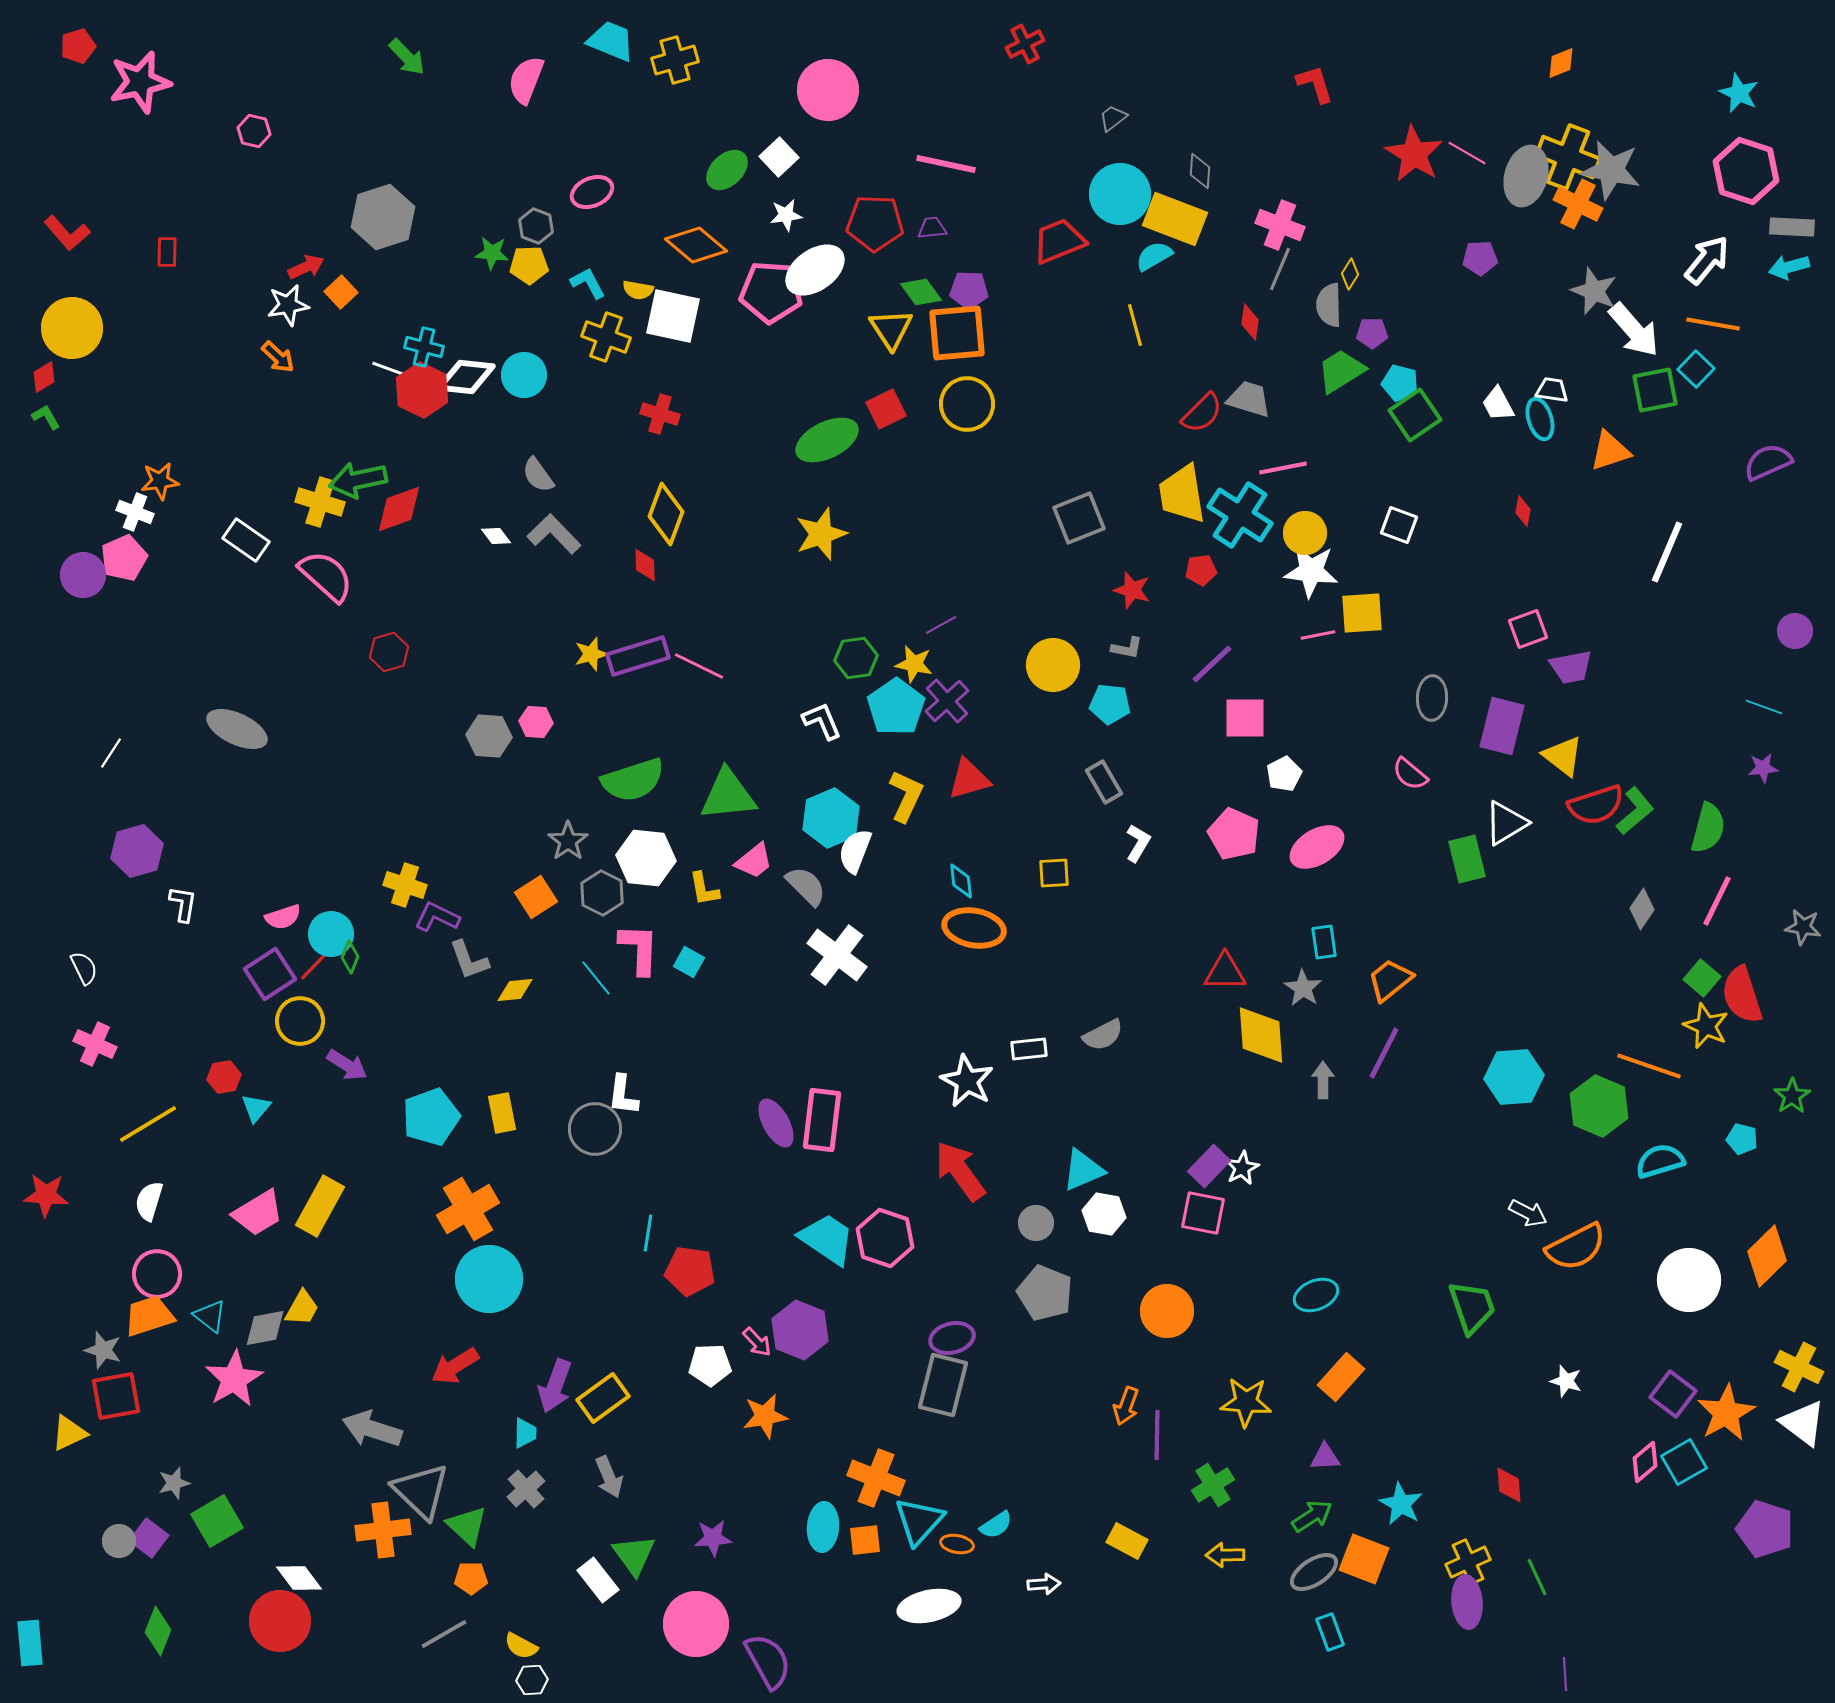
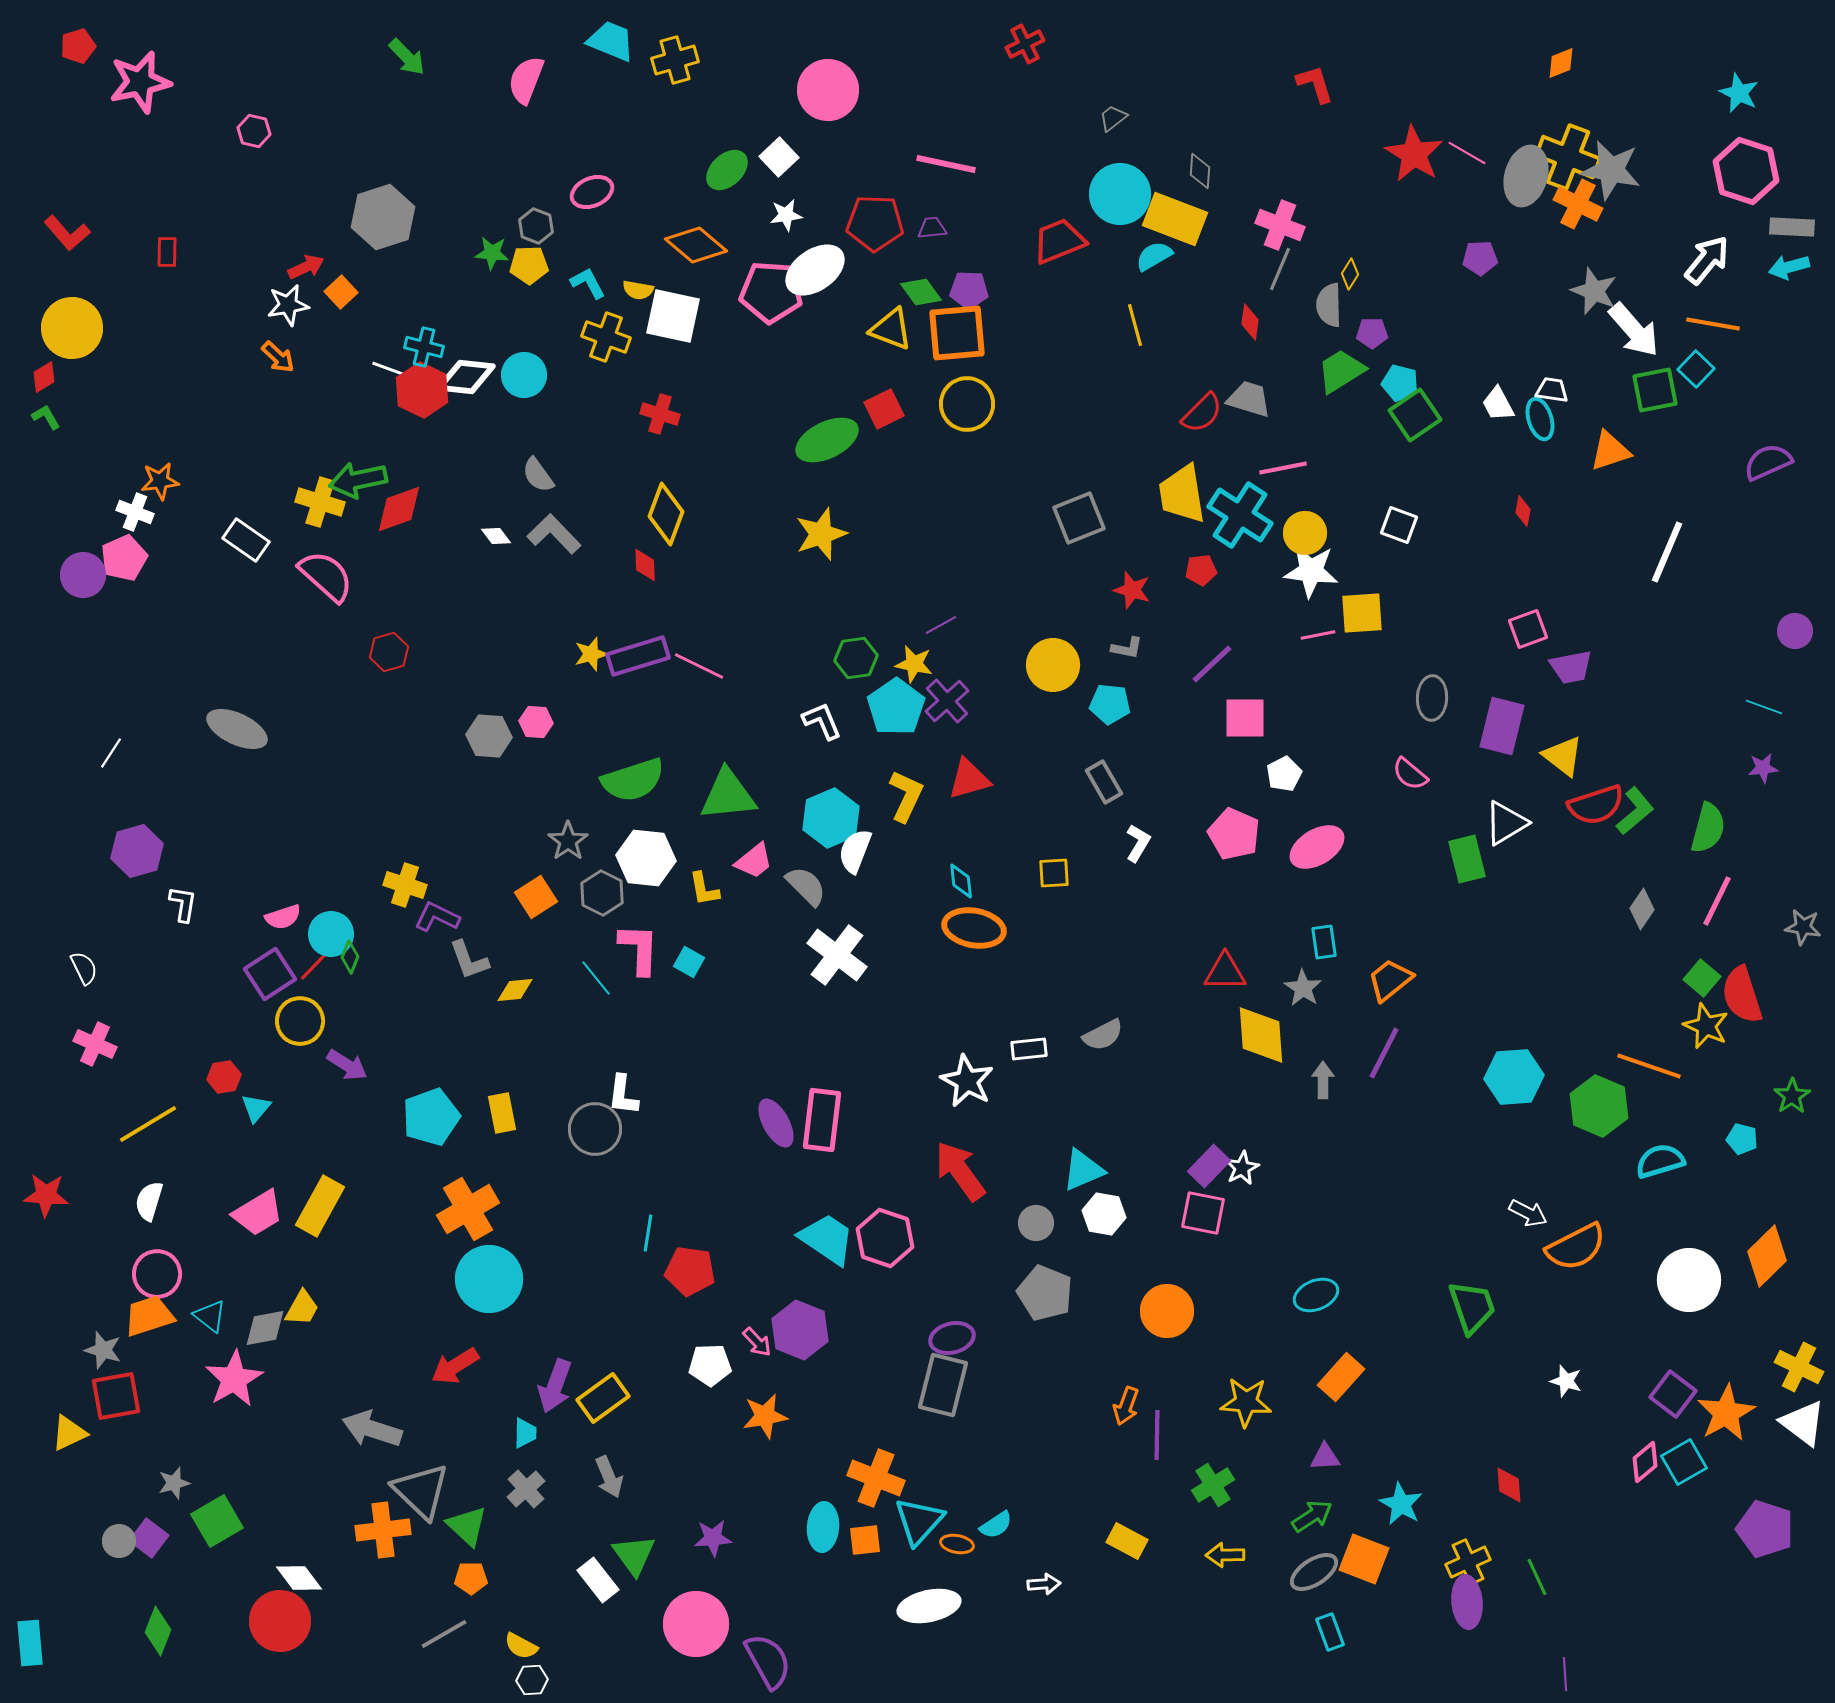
yellow triangle at (891, 329): rotated 36 degrees counterclockwise
red square at (886, 409): moved 2 px left
